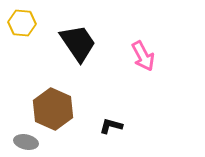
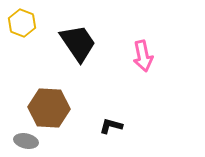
yellow hexagon: rotated 16 degrees clockwise
pink arrow: rotated 16 degrees clockwise
brown hexagon: moved 4 px left, 1 px up; rotated 21 degrees counterclockwise
gray ellipse: moved 1 px up
